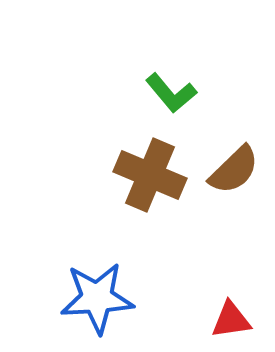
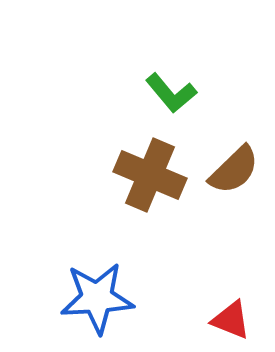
red triangle: rotated 30 degrees clockwise
